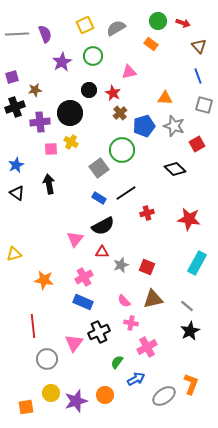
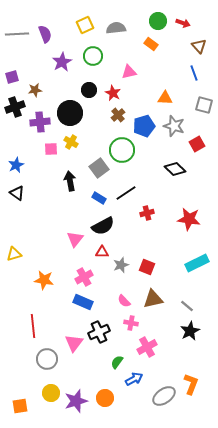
gray semicircle at (116, 28): rotated 24 degrees clockwise
blue line at (198, 76): moved 4 px left, 3 px up
brown cross at (120, 113): moved 2 px left, 2 px down
black arrow at (49, 184): moved 21 px right, 3 px up
cyan rectangle at (197, 263): rotated 35 degrees clockwise
blue arrow at (136, 379): moved 2 px left
orange circle at (105, 395): moved 3 px down
orange square at (26, 407): moved 6 px left, 1 px up
